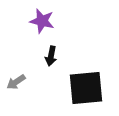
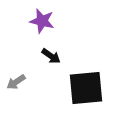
black arrow: rotated 66 degrees counterclockwise
